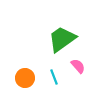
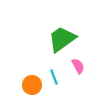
pink semicircle: rotated 14 degrees clockwise
orange circle: moved 7 px right, 7 px down
